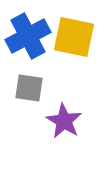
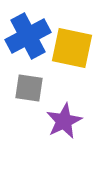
yellow square: moved 2 px left, 11 px down
purple star: rotated 15 degrees clockwise
